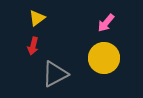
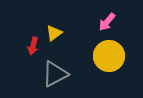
yellow triangle: moved 17 px right, 15 px down
pink arrow: moved 1 px right, 1 px up
yellow circle: moved 5 px right, 2 px up
